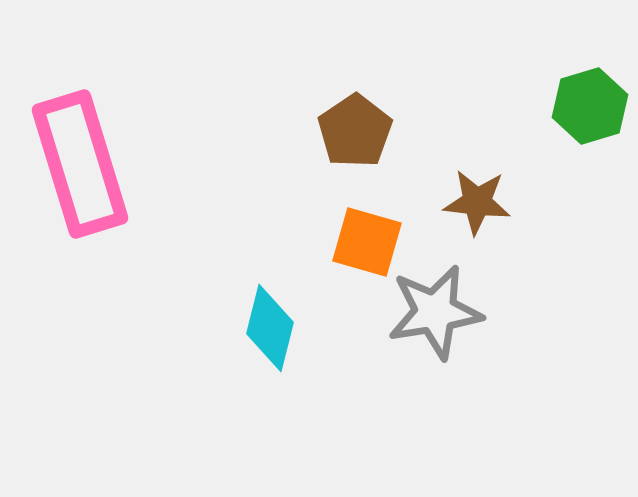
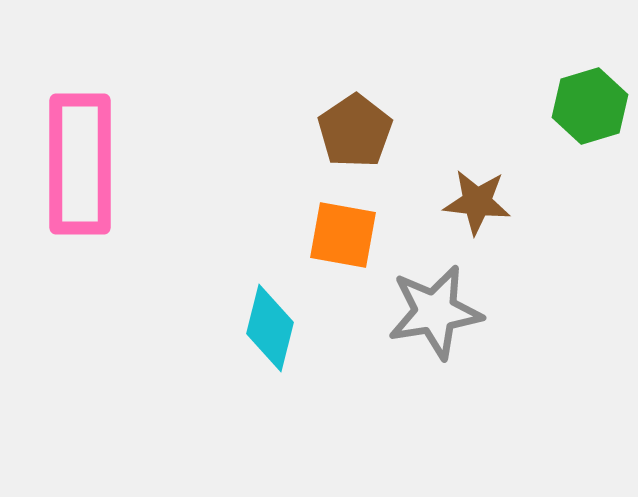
pink rectangle: rotated 17 degrees clockwise
orange square: moved 24 px left, 7 px up; rotated 6 degrees counterclockwise
